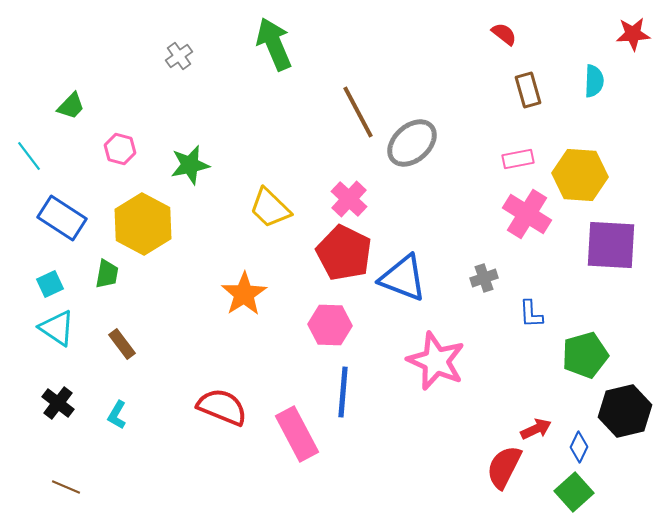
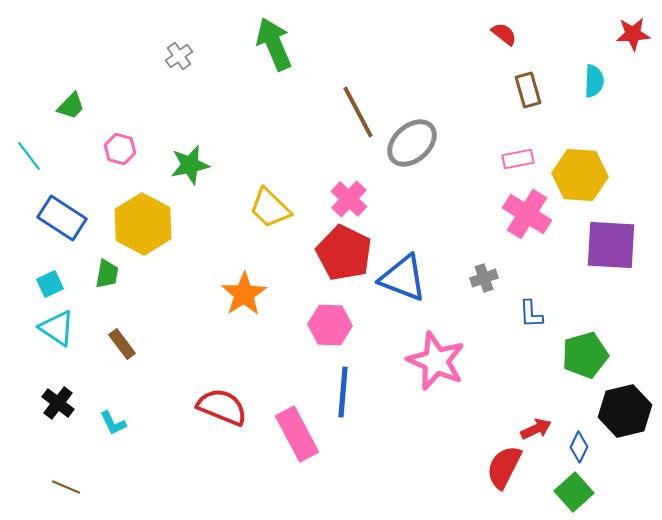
cyan L-shape at (117, 415): moved 4 px left, 8 px down; rotated 56 degrees counterclockwise
